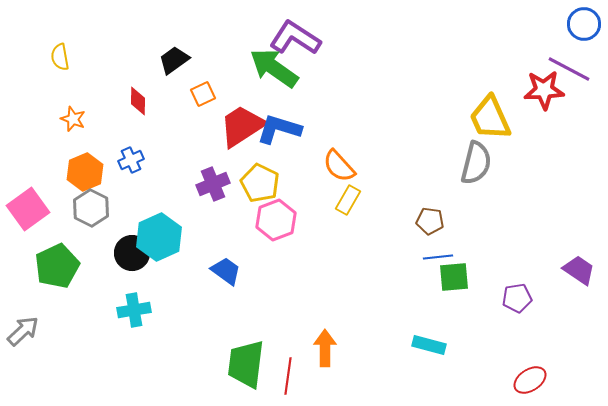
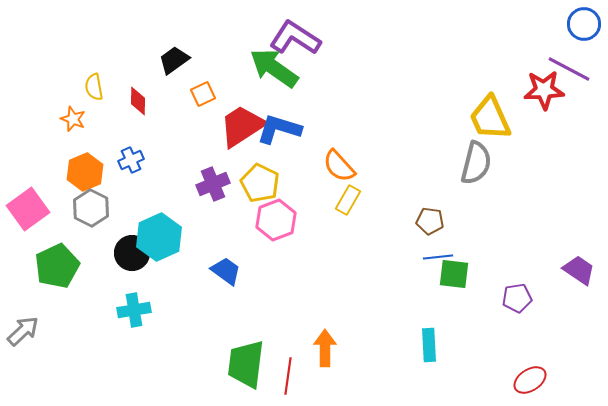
yellow semicircle: moved 34 px right, 30 px down
green square: moved 3 px up; rotated 12 degrees clockwise
cyan rectangle: rotated 72 degrees clockwise
